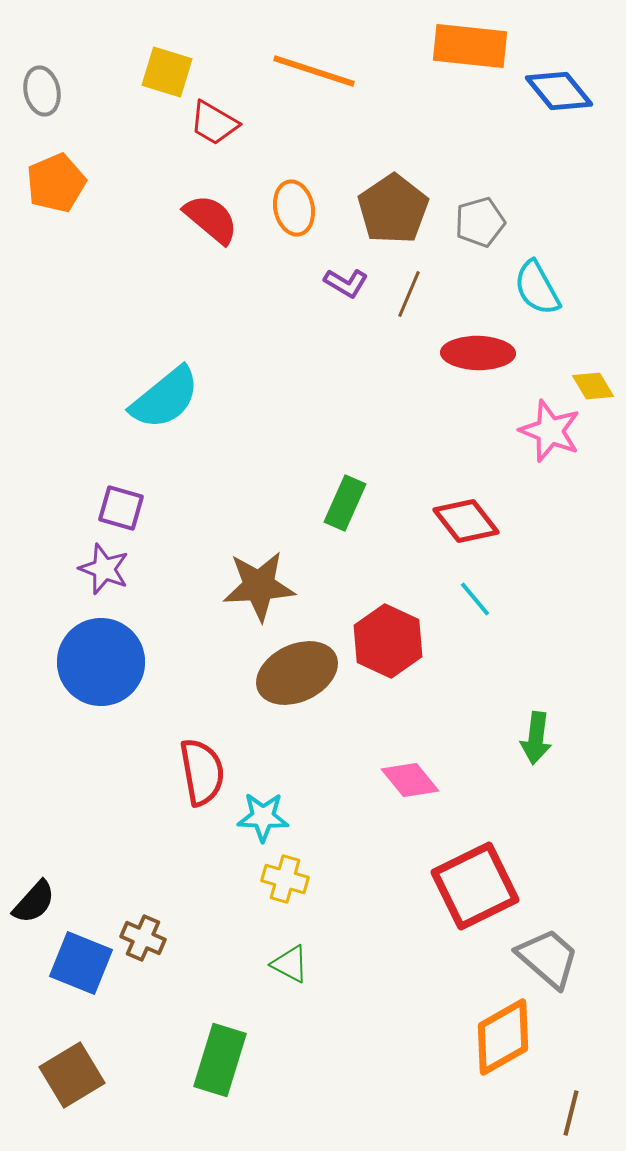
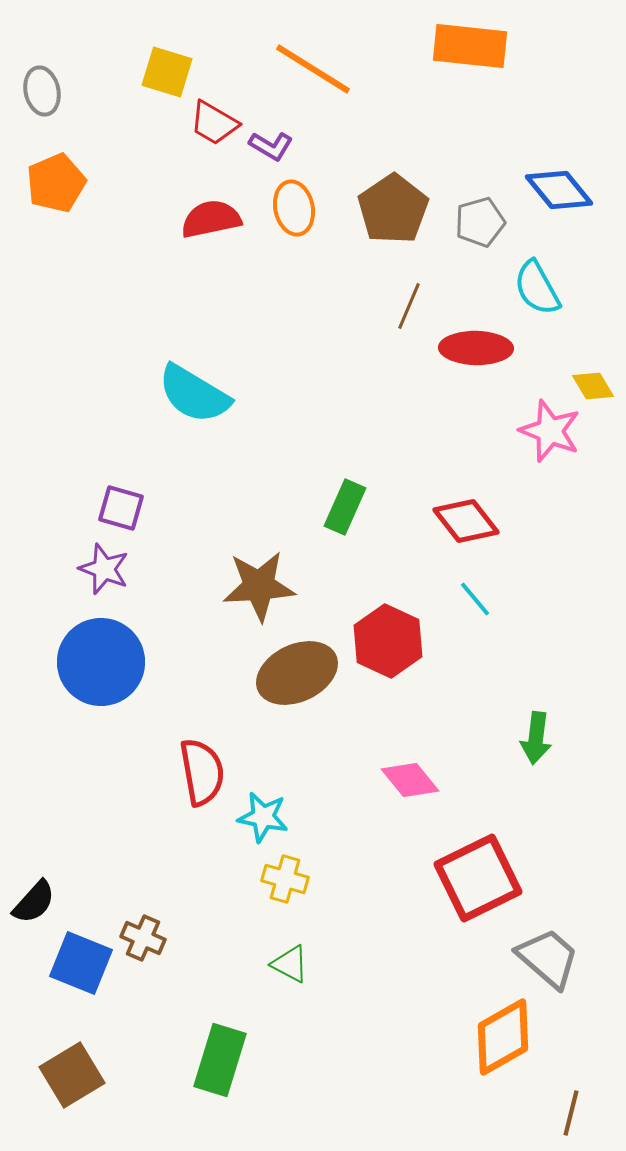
orange line at (314, 71): moved 1 px left, 2 px up; rotated 14 degrees clockwise
blue diamond at (559, 91): moved 99 px down
red semicircle at (211, 219): rotated 52 degrees counterclockwise
purple L-shape at (346, 283): moved 75 px left, 137 px up
brown line at (409, 294): moved 12 px down
red ellipse at (478, 353): moved 2 px left, 5 px up
cyan semicircle at (165, 398): moved 29 px right, 4 px up; rotated 70 degrees clockwise
green rectangle at (345, 503): moved 4 px down
cyan star at (263, 817): rotated 9 degrees clockwise
red square at (475, 886): moved 3 px right, 8 px up
